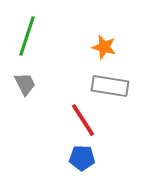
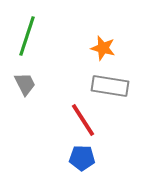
orange star: moved 1 px left, 1 px down
